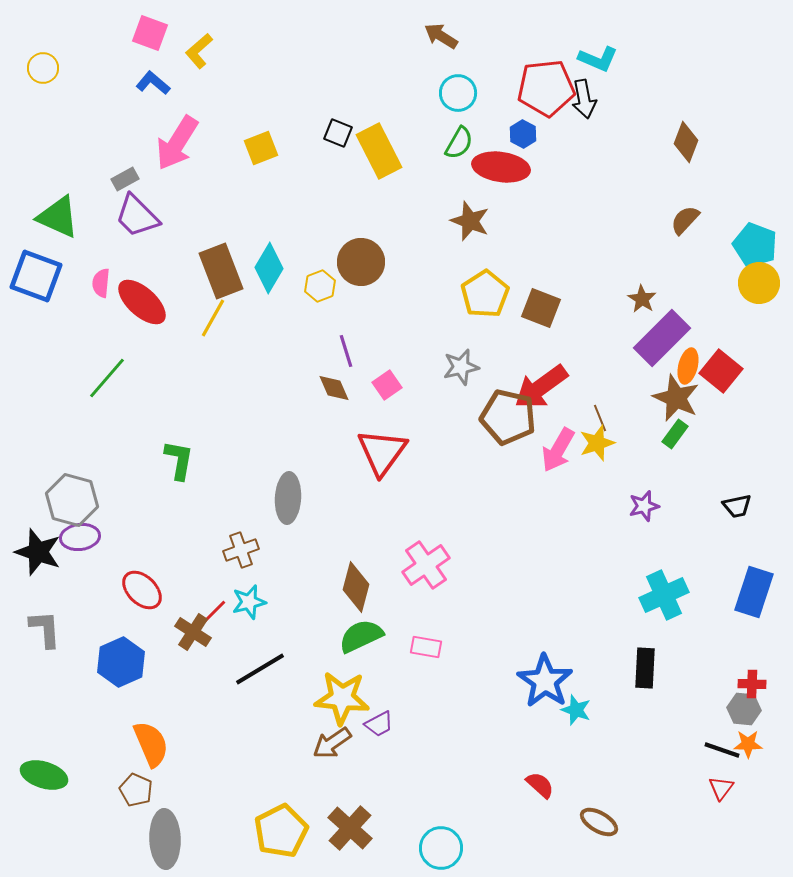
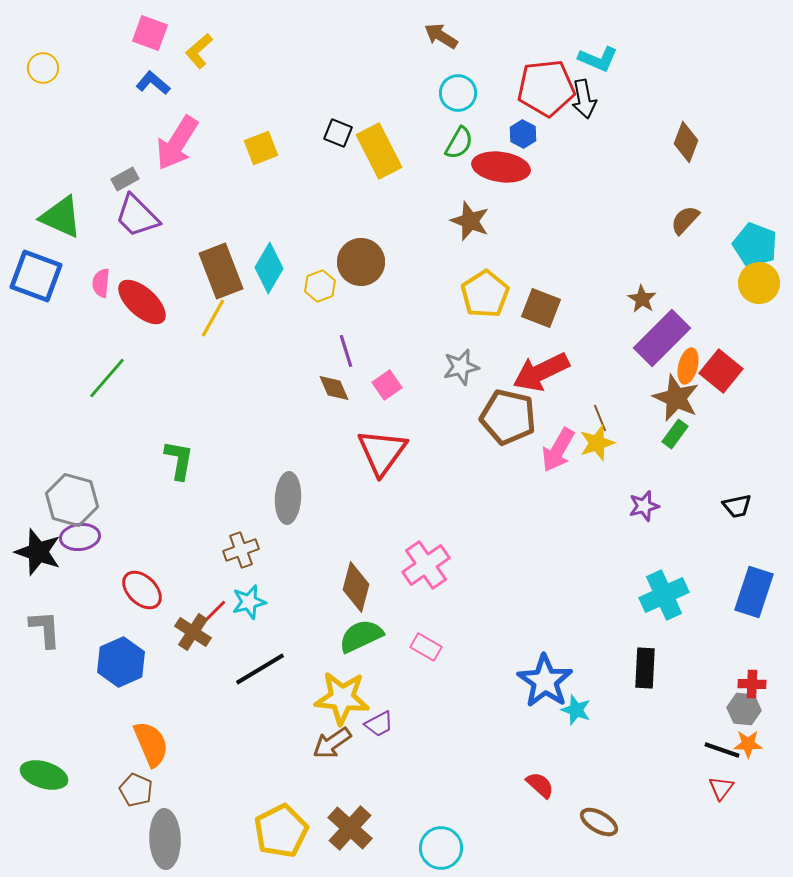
green triangle at (58, 217): moved 3 px right
red arrow at (541, 387): moved 15 px up; rotated 10 degrees clockwise
pink rectangle at (426, 647): rotated 20 degrees clockwise
